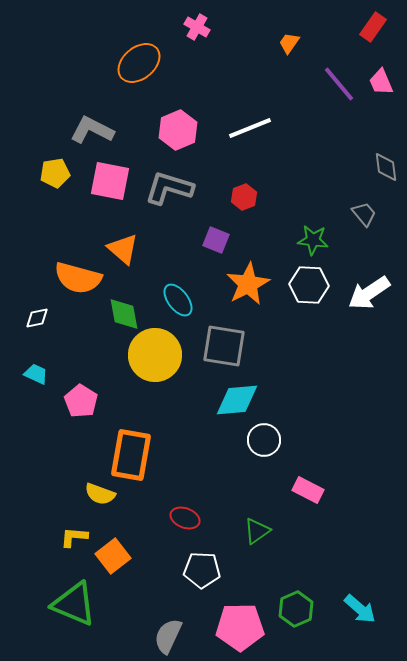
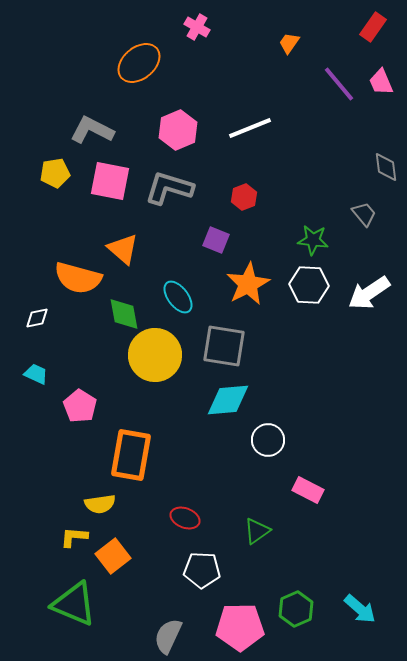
cyan ellipse at (178, 300): moved 3 px up
cyan diamond at (237, 400): moved 9 px left
pink pentagon at (81, 401): moved 1 px left, 5 px down
white circle at (264, 440): moved 4 px right
yellow semicircle at (100, 494): moved 10 px down; rotated 28 degrees counterclockwise
